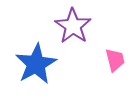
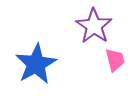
purple star: moved 21 px right
